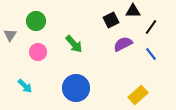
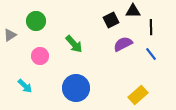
black line: rotated 35 degrees counterclockwise
gray triangle: rotated 24 degrees clockwise
pink circle: moved 2 px right, 4 px down
